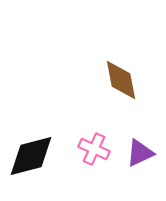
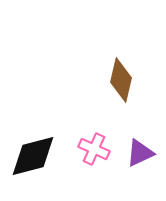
brown diamond: rotated 24 degrees clockwise
black diamond: moved 2 px right
